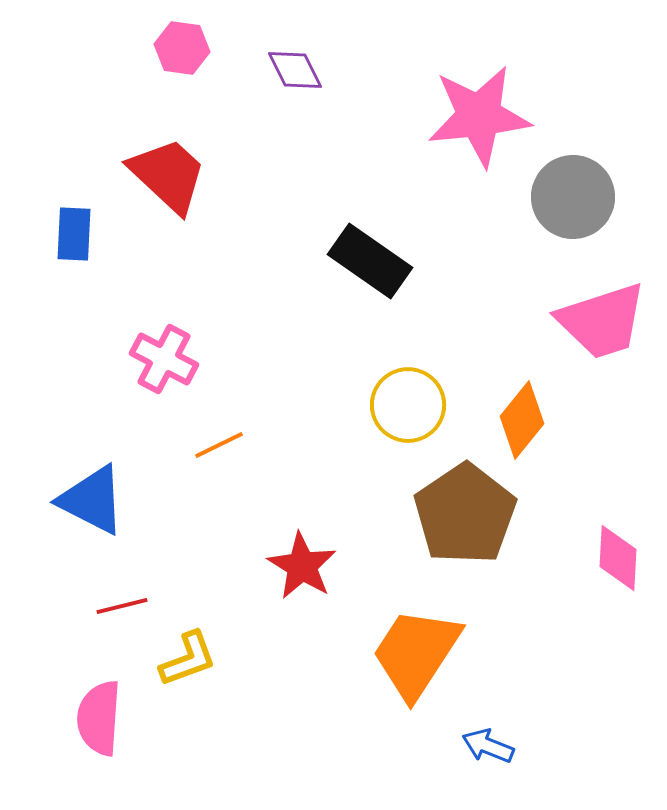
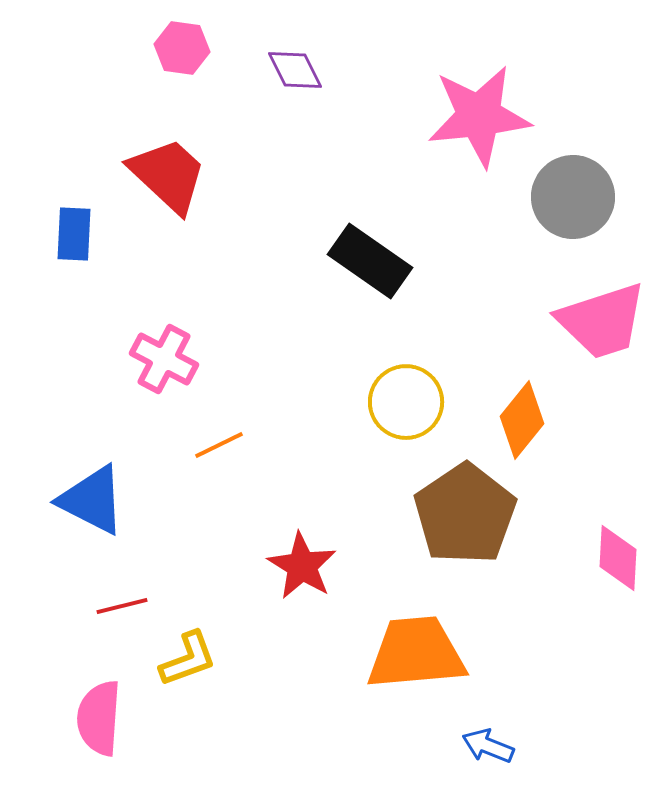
yellow circle: moved 2 px left, 3 px up
orange trapezoid: rotated 52 degrees clockwise
